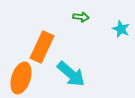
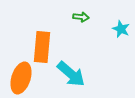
orange rectangle: rotated 20 degrees counterclockwise
